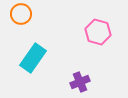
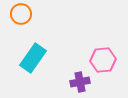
pink hexagon: moved 5 px right, 28 px down; rotated 20 degrees counterclockwise
purple cross: rotated 12 degrees clockwise
